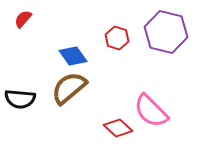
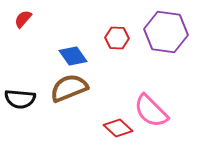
purple hexagon: rotated 6 degrees counterclockwise
red hexagon: rotated 15 degrees counterclockwise
brown semicircle: rotated 18 degrees clockwise
